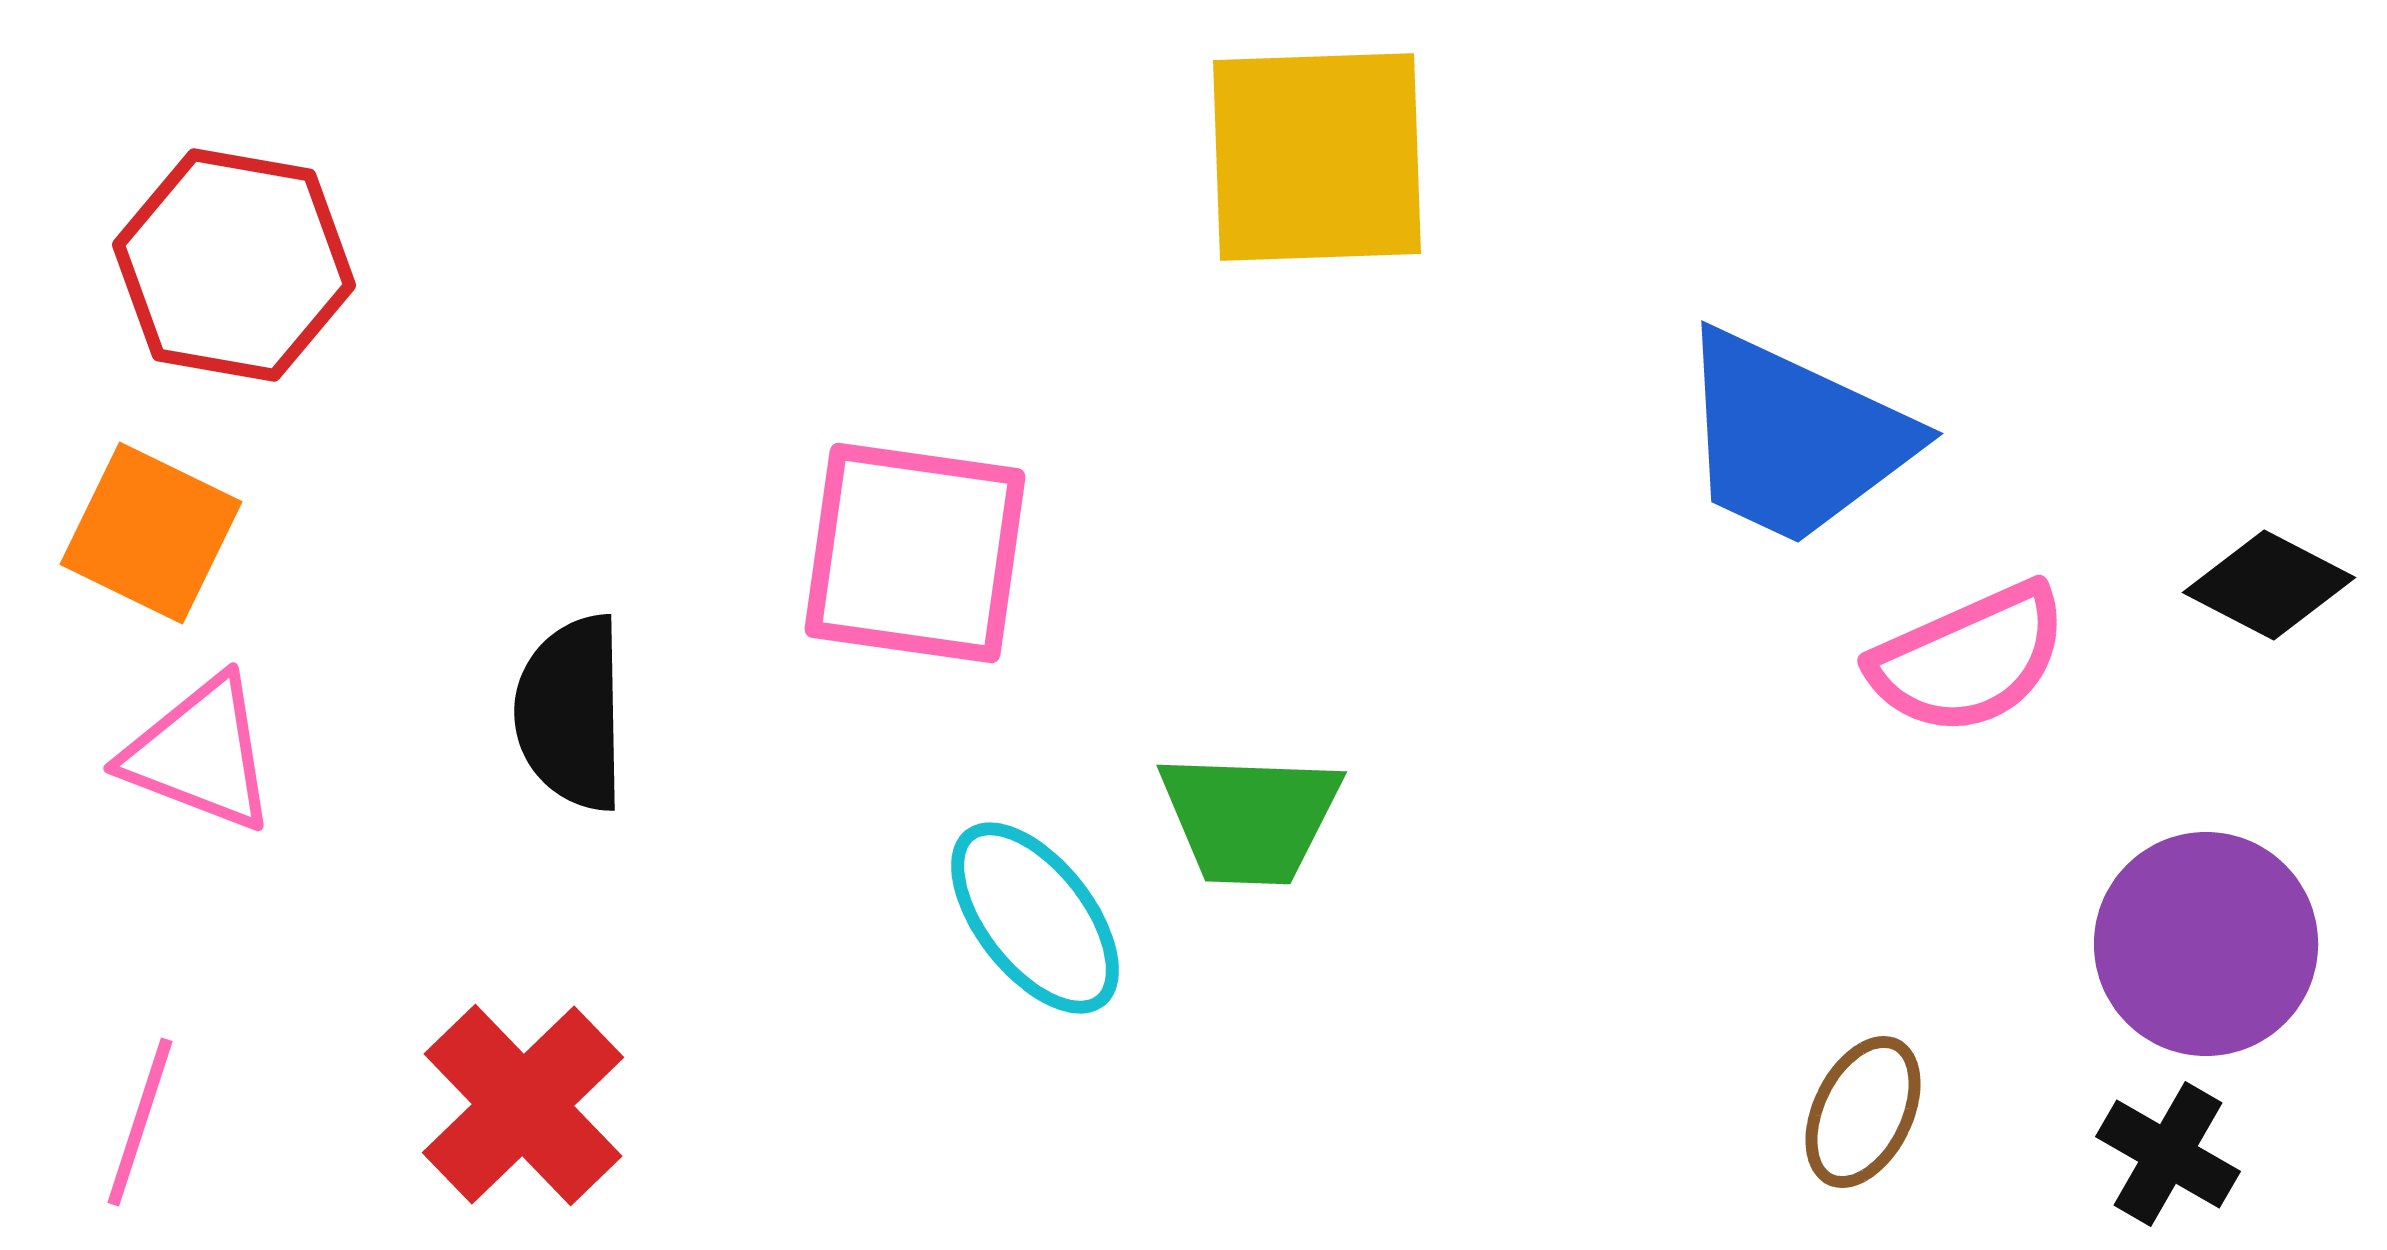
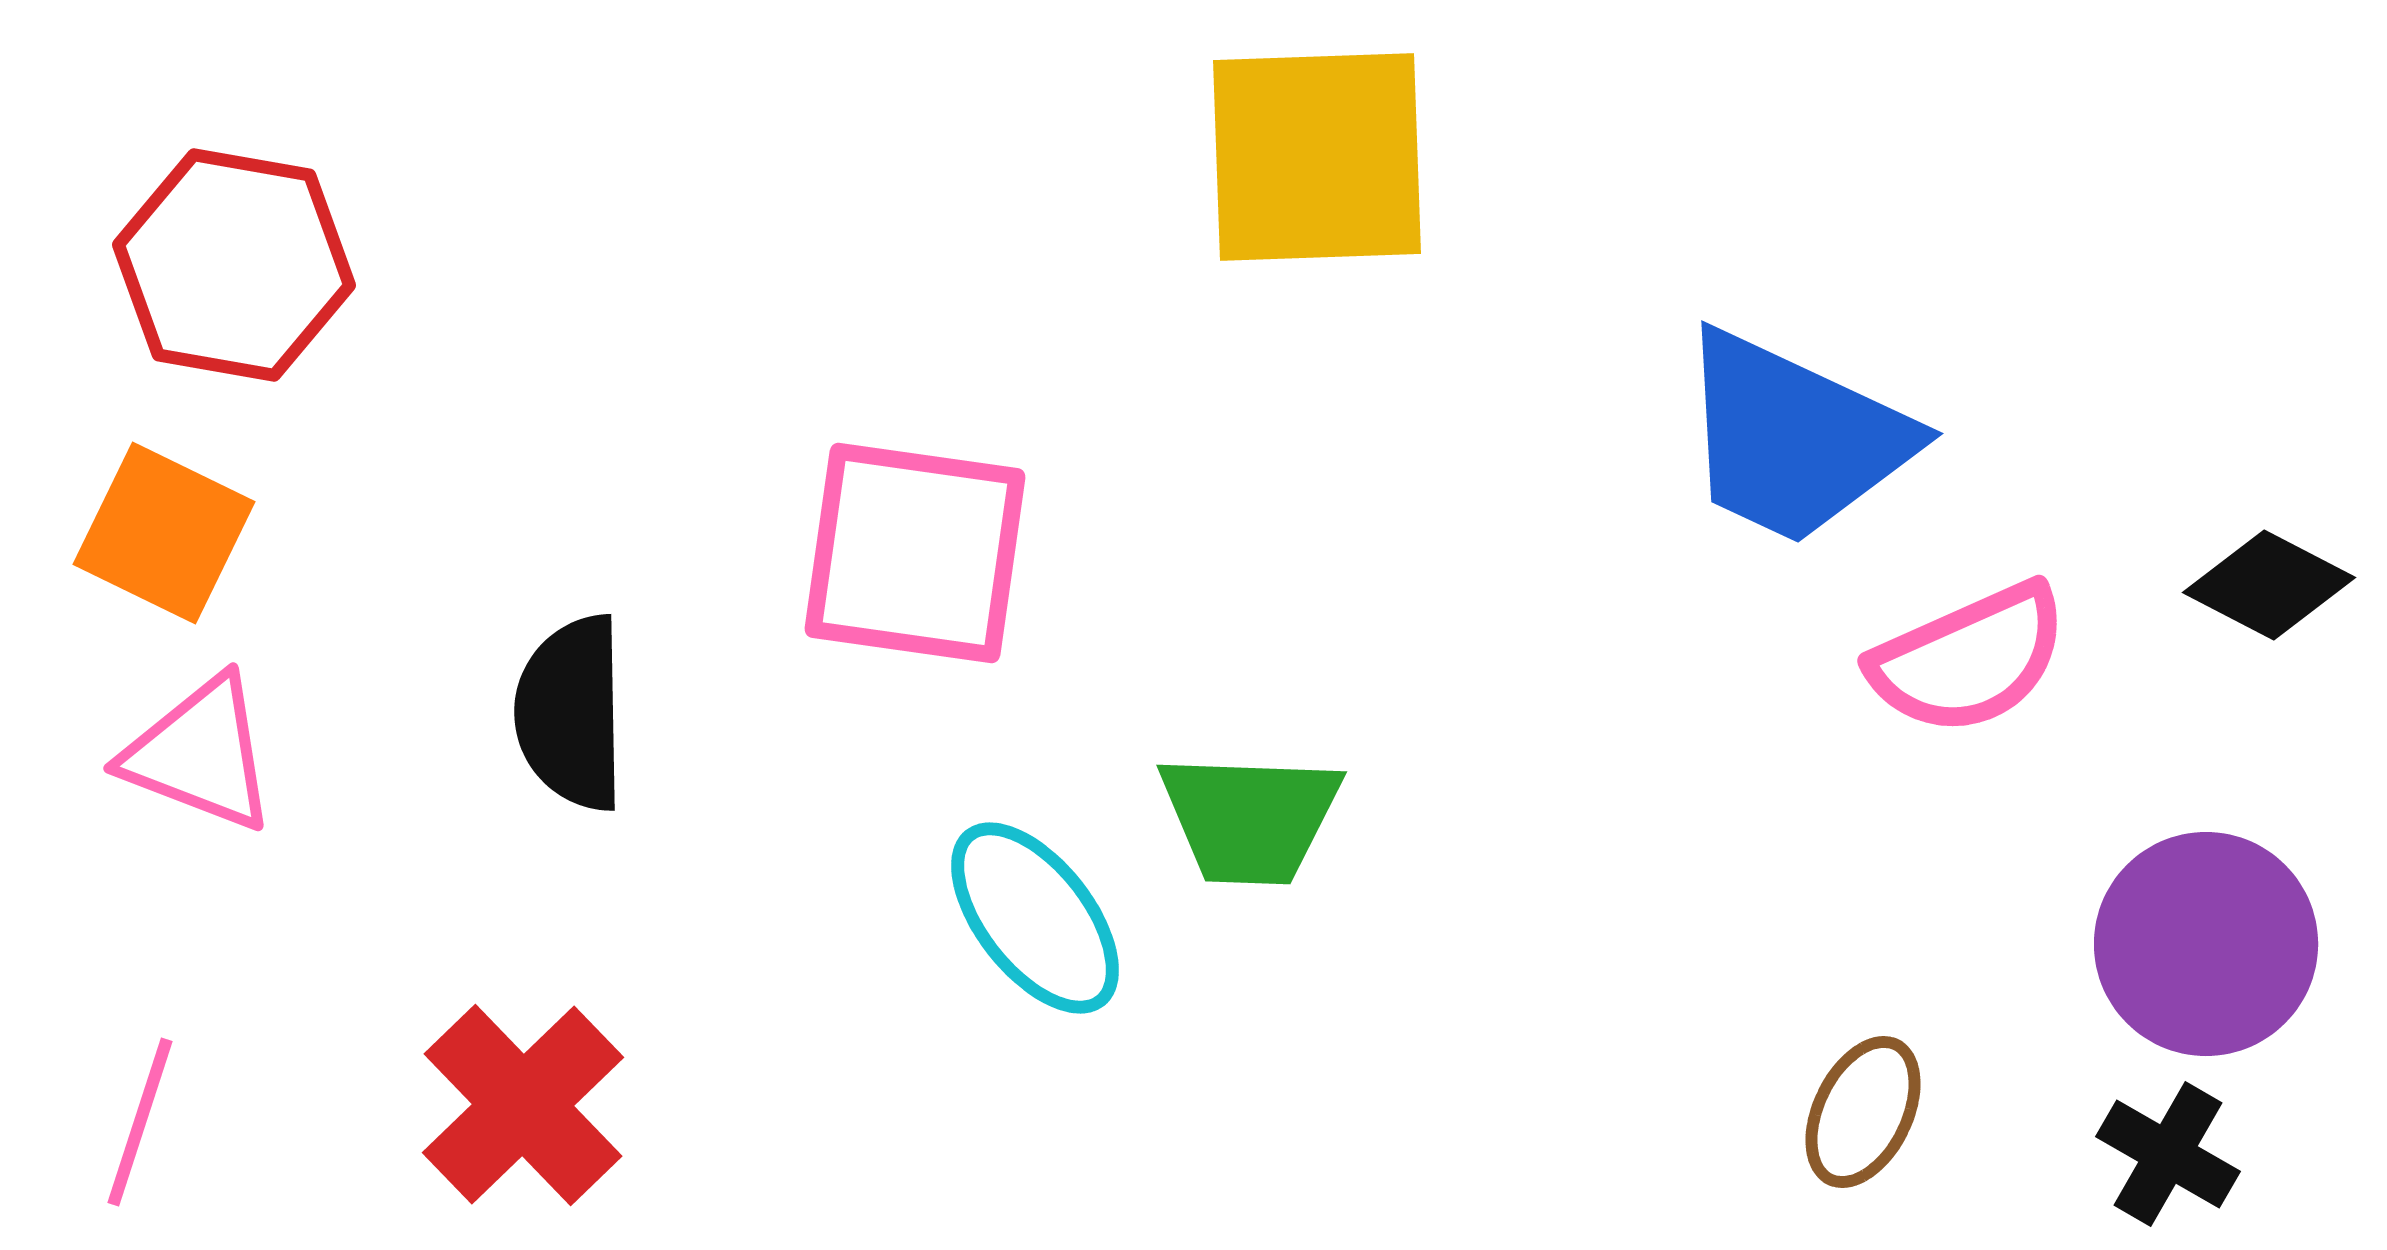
orange square: moved 13 px right
